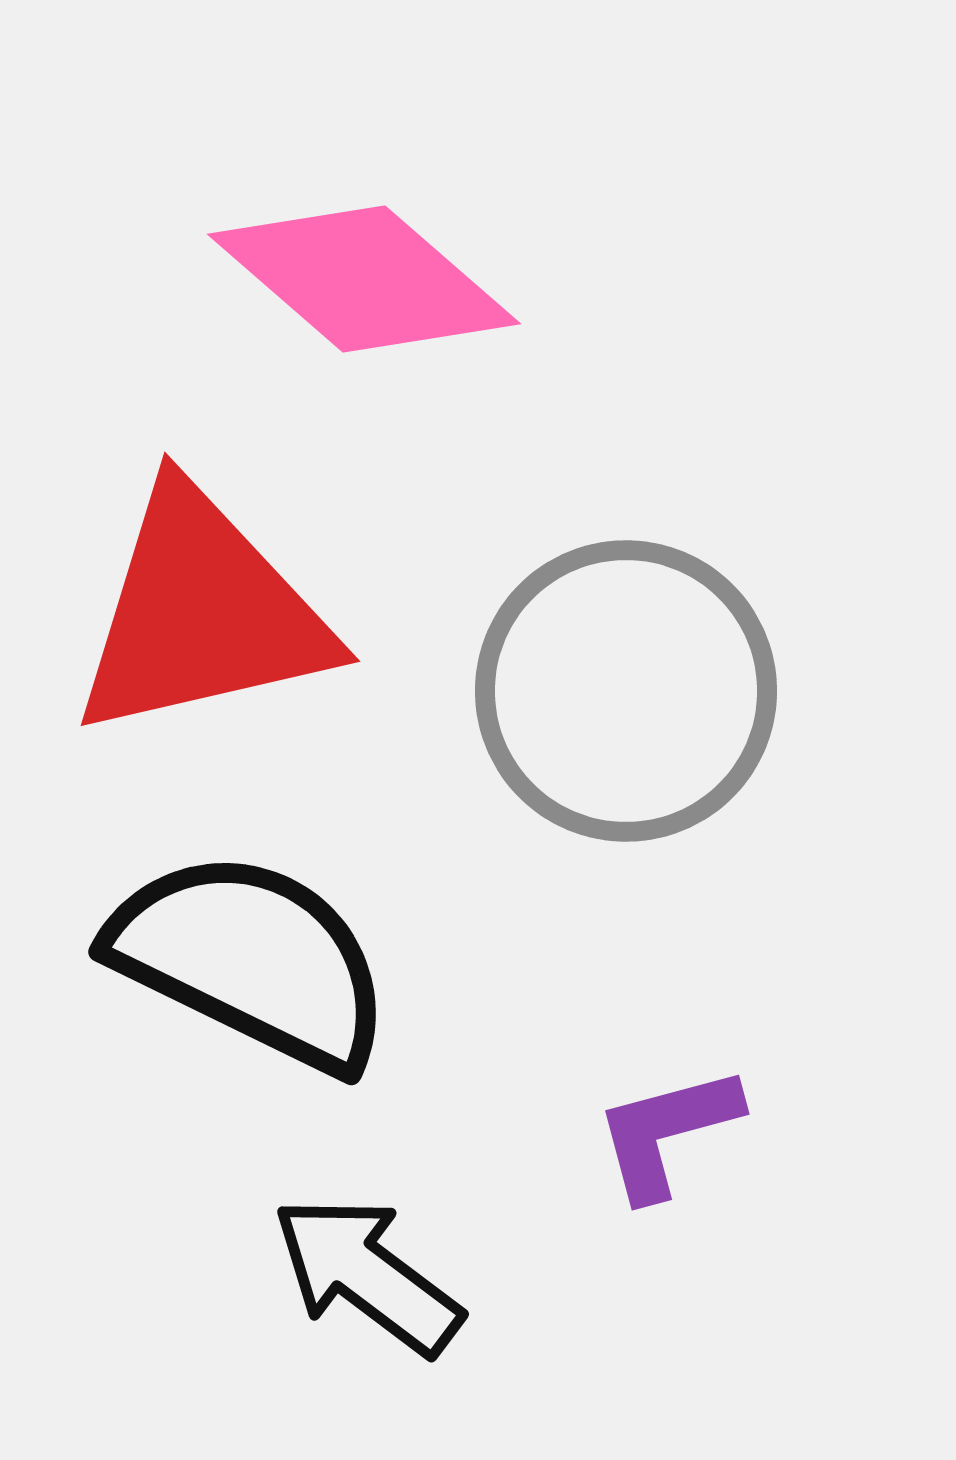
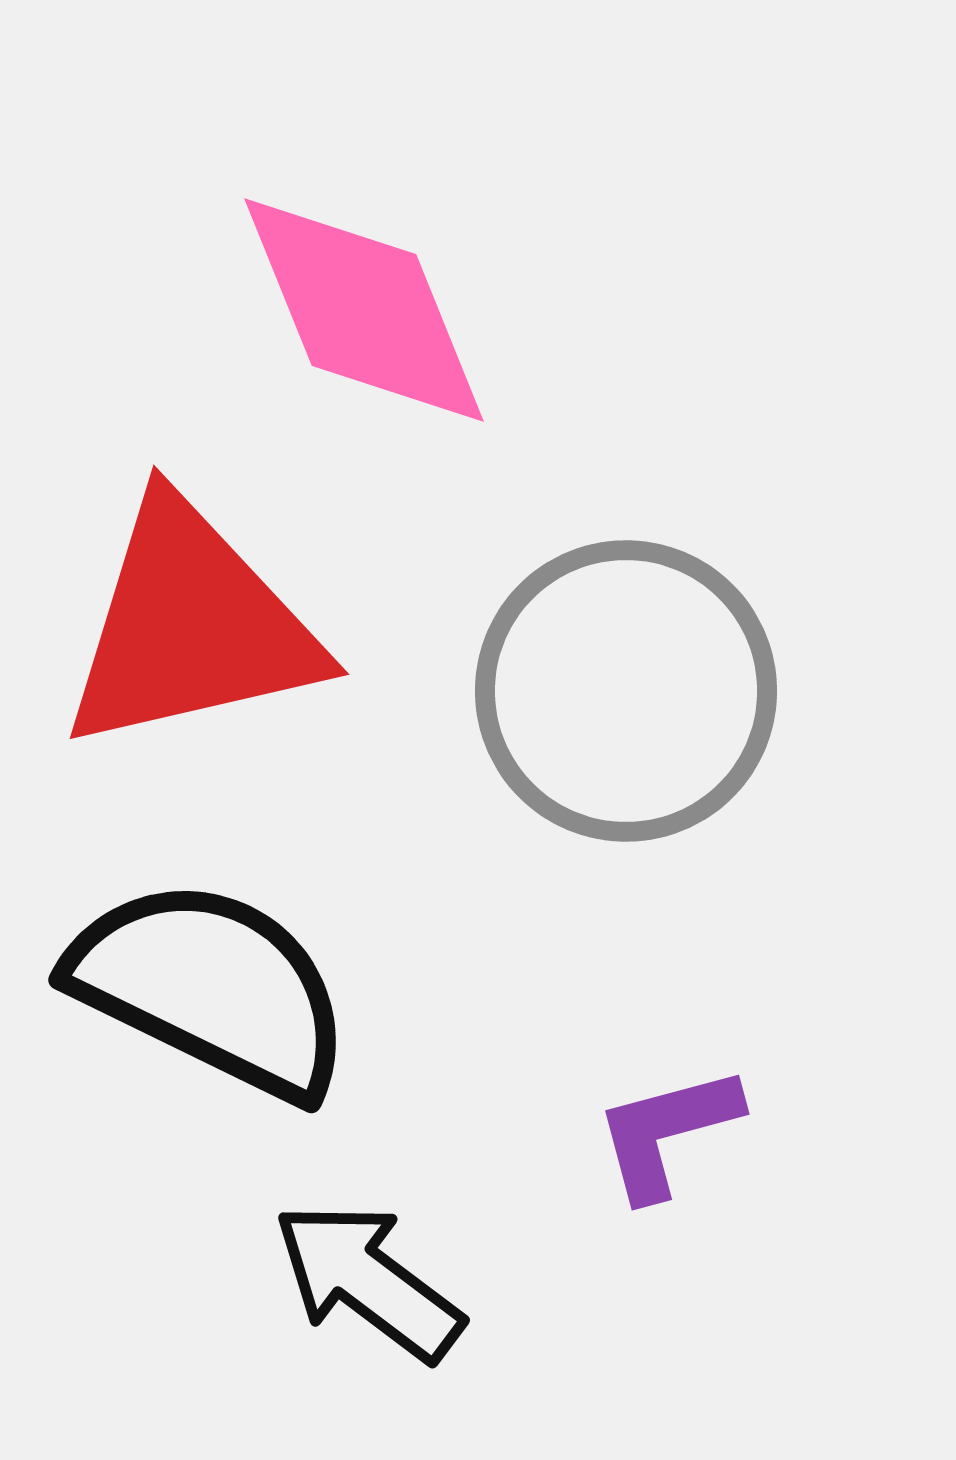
pink diamond: moved 31 px down; rotated 27 degrees clockwise
red triangle: moved 11 px left, 13 px down
black semicircle: moved 40 px left, 28 px down
black arrow: moved 1 px right, 6 px down
